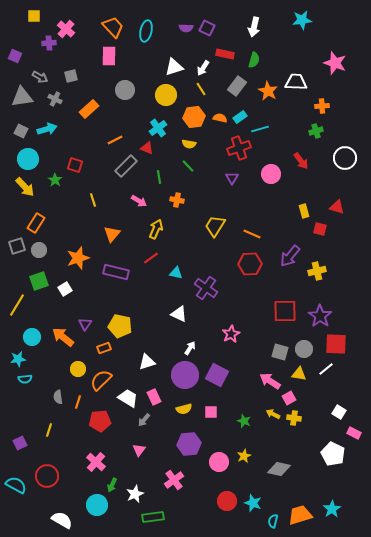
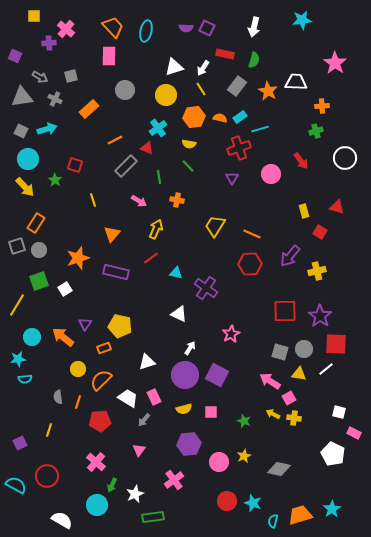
pink star at (335, 63): rotated 15 degrees clockwise
red square at (320, 229): moved 3 px down; rotated 16 degrees clockwise
white square at (339, 412): rotated 16 degrees counterclockwise
